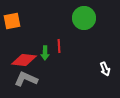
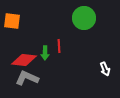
orange square: rotated 18 degrees clockwise
gray L-shape: moved 1 px right, 1 px up
